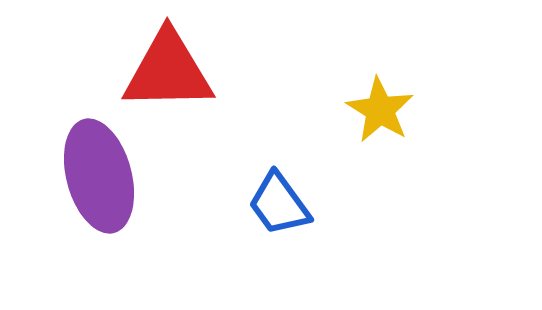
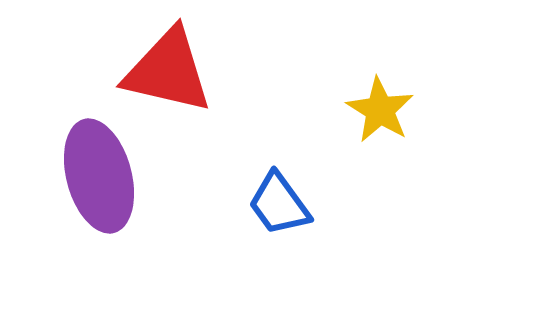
red triangle: rotated 14 degrees clockwise
